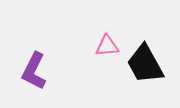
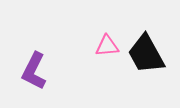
black trapezoid: moved 1 px right, 10 px up
